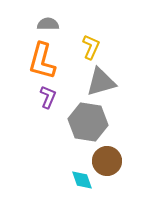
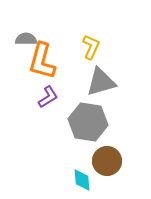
gray semicircle: moved 22 px left, 15 px down
purple L-shape: rotated 35 degrees clockwise
cyan diamond: rotated 15 degrees clockwise
